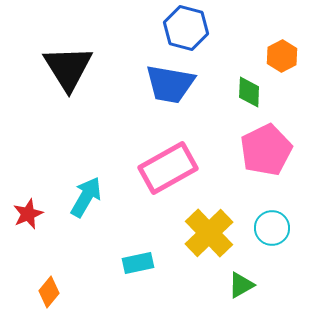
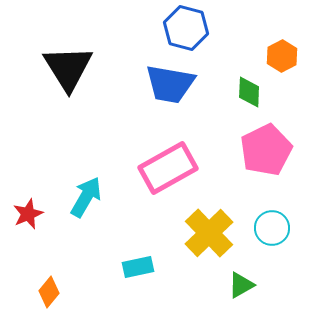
cyan rectangle: moved 4 px down
